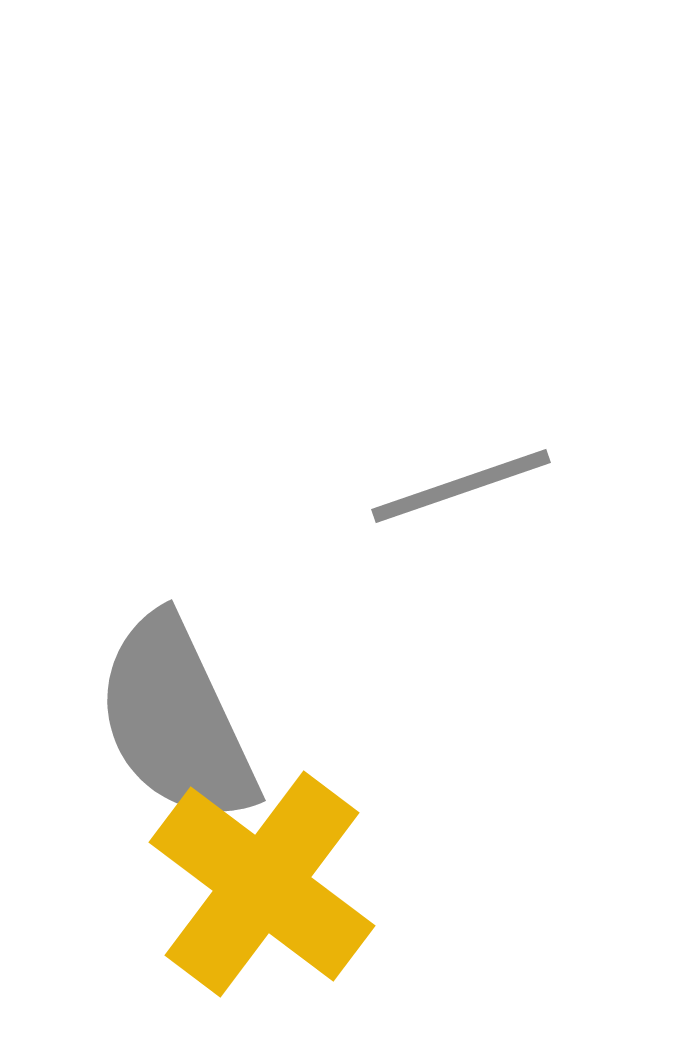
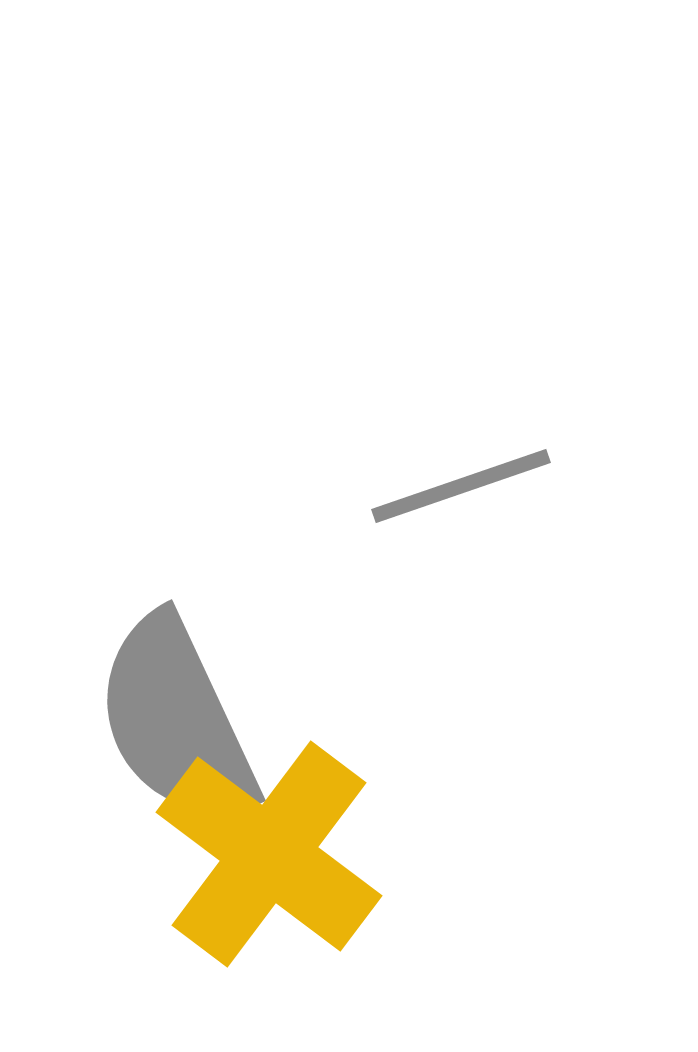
yellow cross: moved 7 px right, 30 px up
